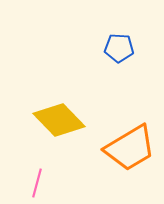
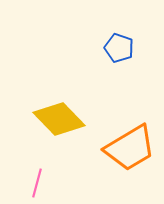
blue pentagon: rotated 16 degrees clockwise
yellow diamond: moved 1 px up
